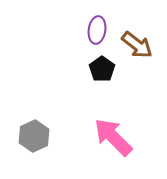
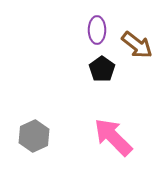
purple ellipse: rotated 8 degrees counterclockwise
